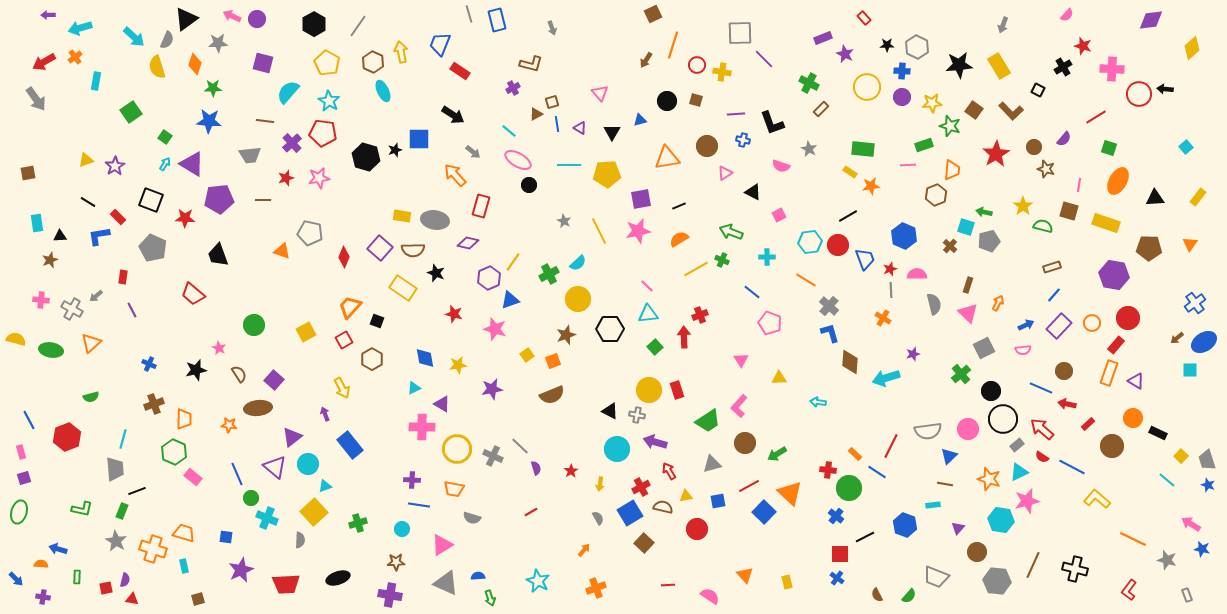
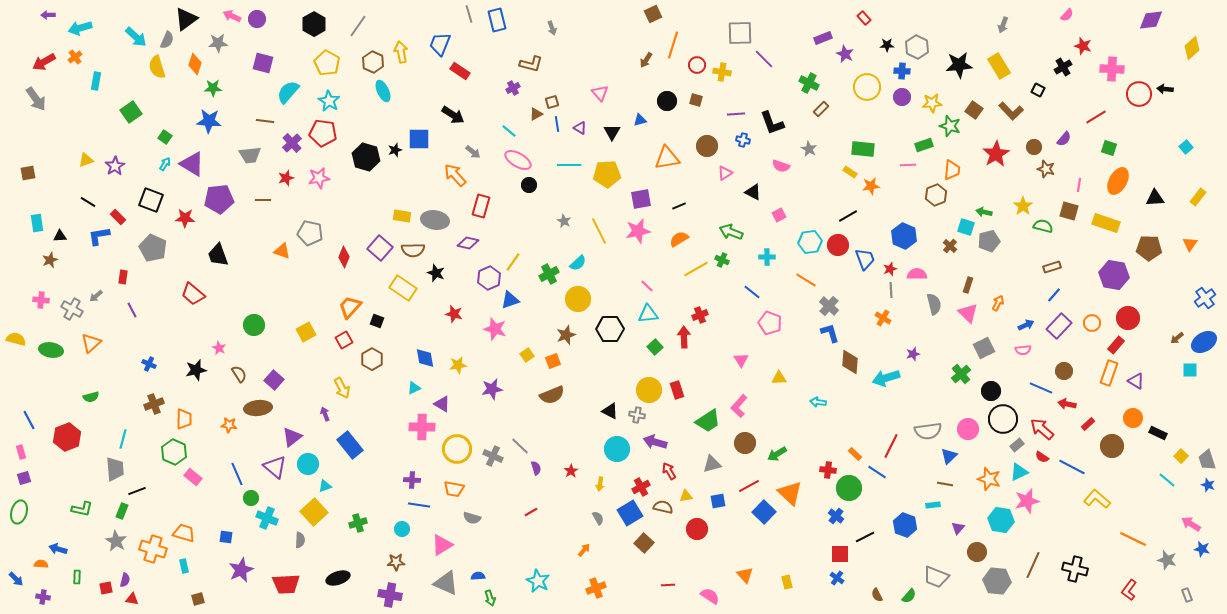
cyan arrow at (134, 37): moved 2 px right
blue cross at (1195, 303): moved 10 px right, 5 px up
